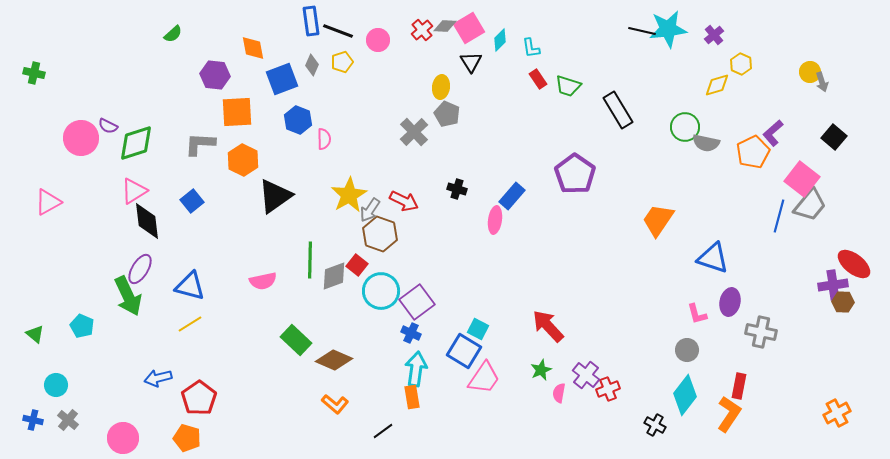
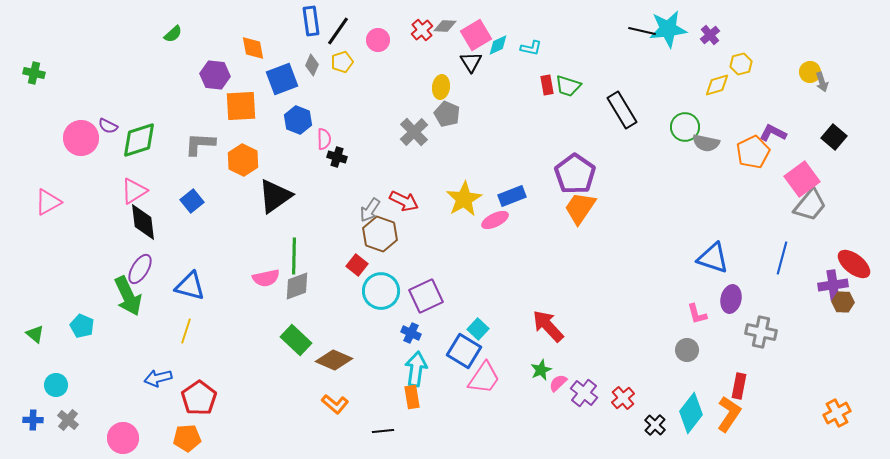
pink square at (469, 28): moved 7 px right, 7 px down
black line at (338, 31): rotated 76 degrees counterclockwise
purple cross at (714, 35): moved 4 px left
cyan diamond at (500, 40): moved 2 px left, 5 px down; rotated 20 degrees clockwise
cyan L-shape at (531, 48): rotated 70 degrees counterclockwise
yellow hexagon at (741, 64): rotated 20 degrees clockwise
red rectangle at (538, 79): moved 9 px right, 6 px down; rotated 24 degrees clockwise
black rectangle at (618, 110): moved 4 px right
orange square at (237, 112): moved 4 px right, 6 px up
purple L-shape at (773, 133): rotated 68 degrees clockwise
green diamond at (136, 143): moved 3 px right, 3 px up
pink square at (802, 179): rotated 16 degrees clockwise
black cross at (457, 189): moved 120 px left, 32 px up
yellow star at (349, 195): moved 115 px right, 4 px down
blue rectangle at (512, 196): rotated 28 degrees clockwise
blue line at (779, 216): moved 3 px right, 42 px down
pink ellipse at (495, 220): rotated 56 degrees clockwise
orange trapezoid at (658, 220): moved 78 px left, 12 px up
black diamond at (147, 221): moved 4 px left, 1 px down
green line at (310, 260): moved 16 px left, 4 px up
gray diamond at (334, 276): moved 37 px left, 10 px down
pink semicircle at (263, 281): moved 3 px right, 3 px up
purple square at (417, 302): moved 9 px right, 6 px up; rotated 12 degrees clockwise
purple ellipse at (730, 302): moved 1 px right, 3 px up
yellow line at (190, 324): moved 4 px left, 7 px down; rotated 40 degrees counterclockwise
cyan square at (478, 329): rotated 15 degrees clockwise
purple cross at (586, 375): moved 2 px left, 18 px down
red cross at (608, 389): moved 15 px right, 9 px down; rotated 20 degrees counterclockwise
pink semicircle at (559, 393): moved 1 px left, 10 px up; rotated 36 degrees clockwise
cyan diamond at (685, 395): moved 6 px right, 18 px down
blue cross at (33, 420): rotated 12 degrees counterclockwise
black cross at (655, 425): rotated 15 degrees clockwise
black line at (383, 431): rotated 30 degrees clockwise
orange pentagon at (187, 438): rotated 20 degrees counterclockwise
